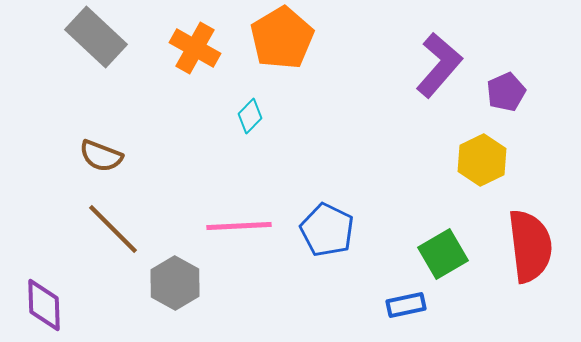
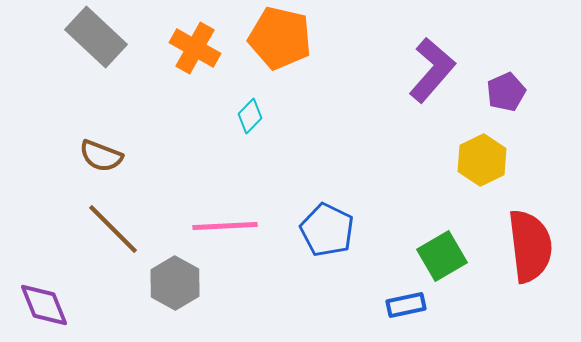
orange pentagon: moved 2 px left; rotated 28 degrees counterclockwise
purple L-shape: moved 7 px left, 5 px down
pink line: moved 14 px left
green square: moved 1 px left, 2 px down
purple diamond: rotated 20 degrees counterclockwise
